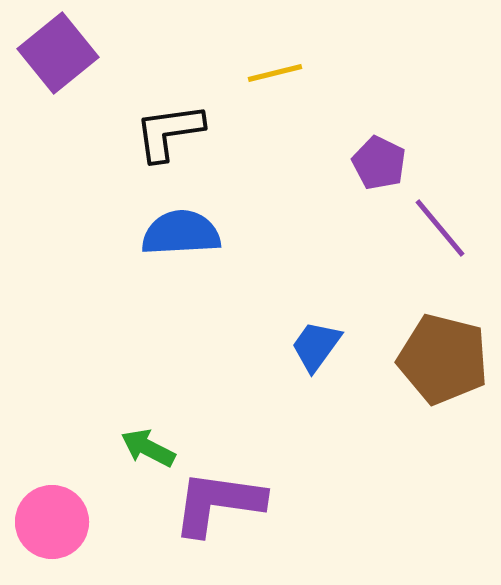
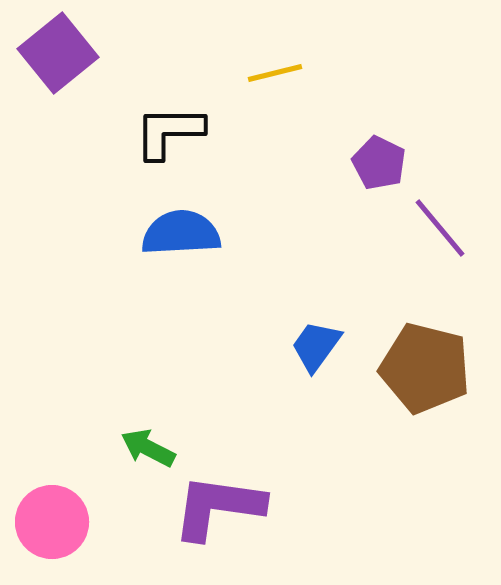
black L-shape: rotated 8 degrees clockwise
brown pentagon: moved 18 px left, 9 px down
purple L-shape: moved 4 px down
